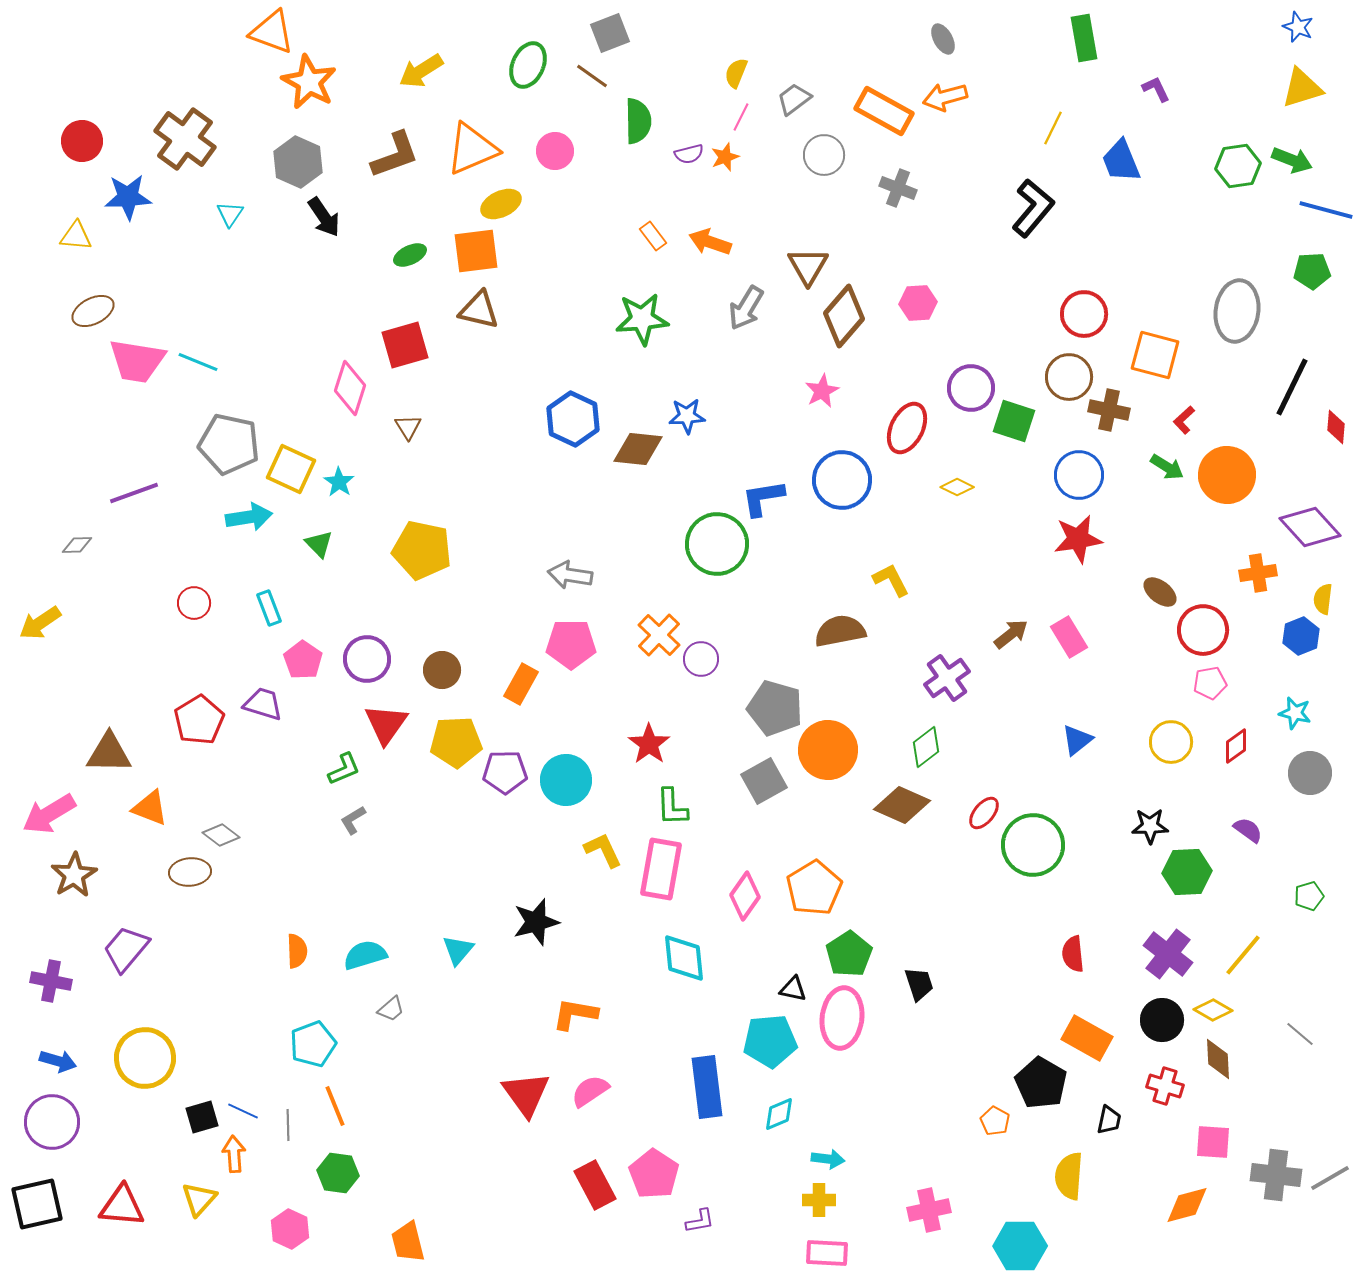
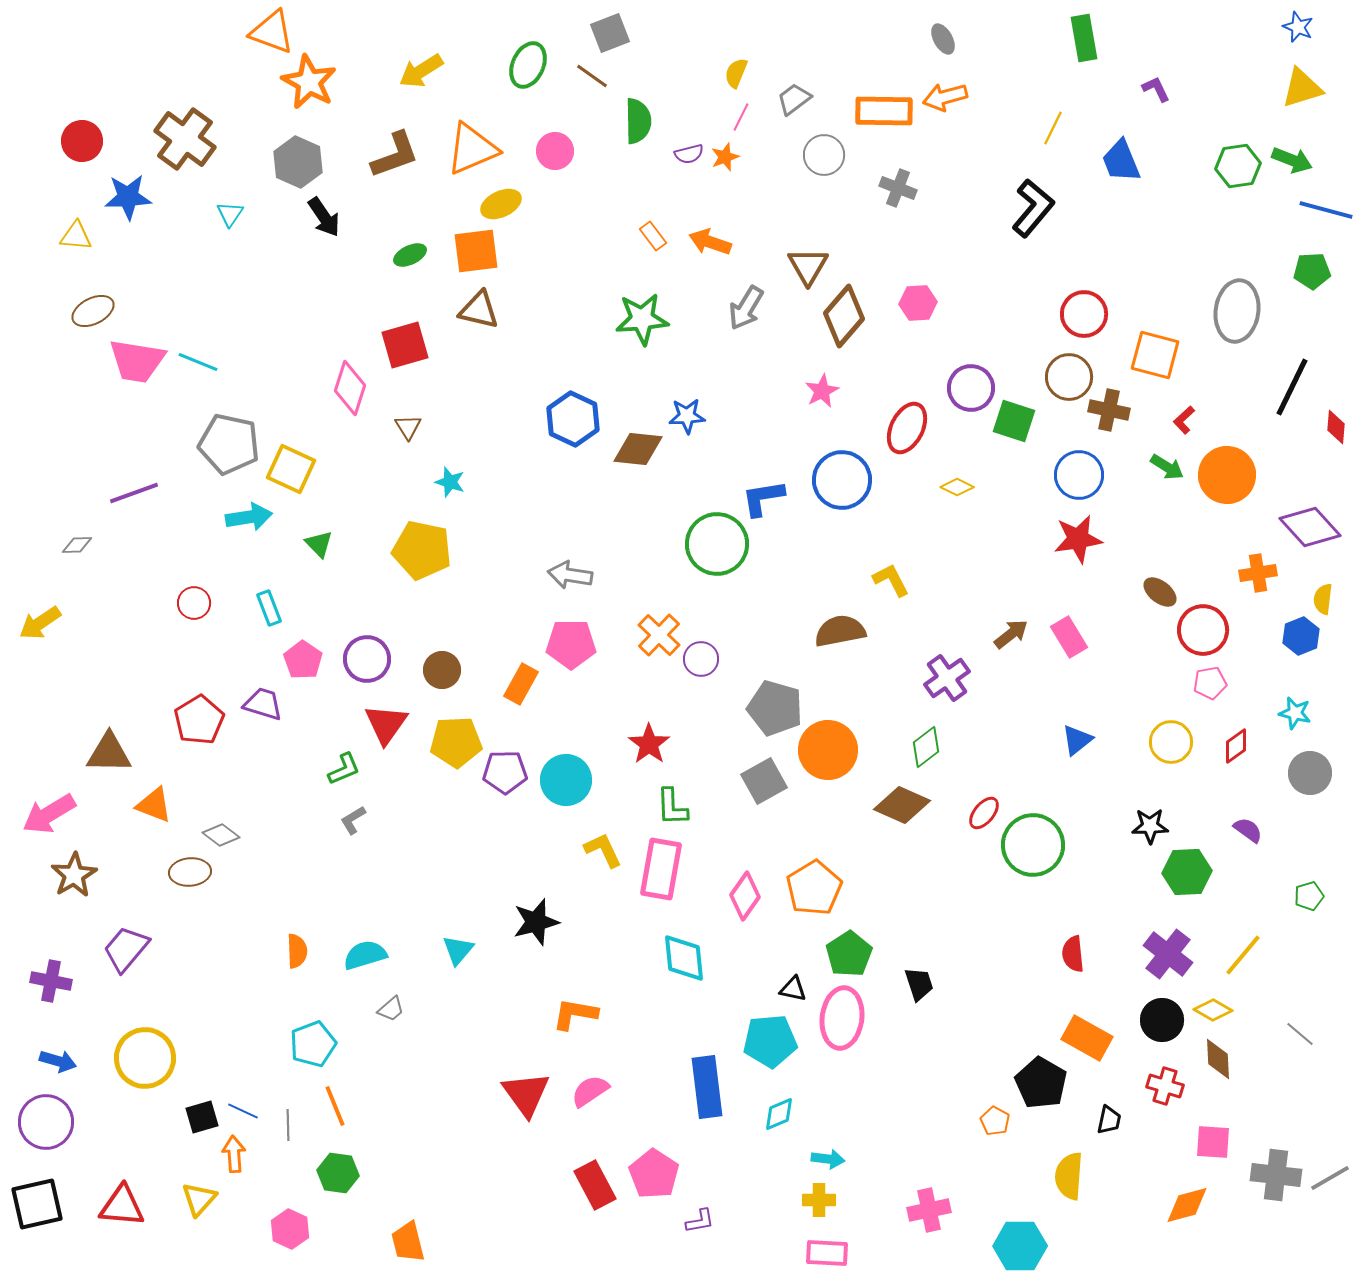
orange rectangle at (884, 111): rotated 28 degrees counterclockwise
cyan star at (339, 482): moved 111 px right; rotated 16 degrees counterclockwise
orange triangle at (150, 808): moved 4 px right, 3 px up
purple circle at (52, 1122): moved 6 px left
